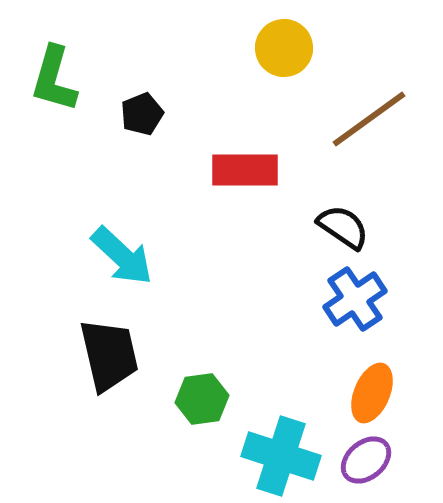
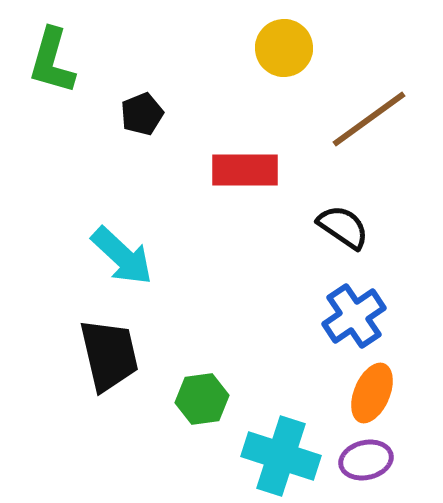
green L-shape: moved 2 px left, 18 px up
blue cross: moved 1 px left, 17 px down
purple ellipse: rotated 27 degrees clockwise
